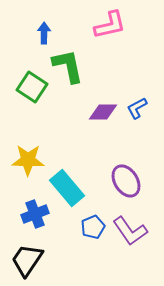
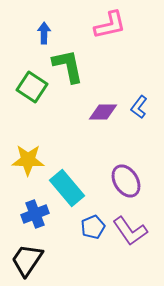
blue L-shape: moved 2 px right, 1 px up; rotated 25 degrees counterclockwise
